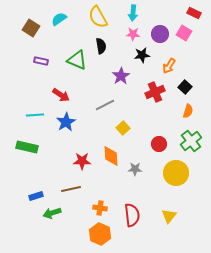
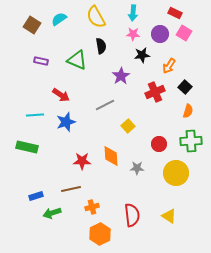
red rectangle: moved 19 px left
yellow semicircle: moved 2 px left
brown square: moved 1 px right, 3 px up
blue star: rotated 12 degrees clockwise
yellow square: moved 5 px right, 2 px up
green cross: rotated 35 degrees clockwise
gray star: moved 2 px right, 1 px up
orange cross: moved 8 px left, 1 px up; rotated 24 degrees counterclockwise
yellow triangle: rotated 35 degrees counterclockwise
orange hexagon: rotated 10 degrees clockwise
